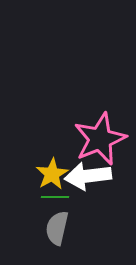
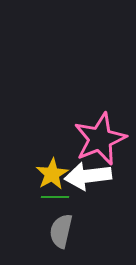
gray semicircle: moved 4 px right, 3 px down
